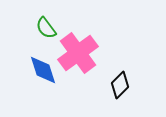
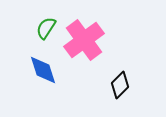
green semicircle: rotated 70 degrees clockwise
pink cross: moved 6 px right, 13 px up
